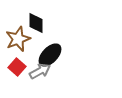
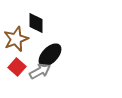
brown star: moved 2 px left
